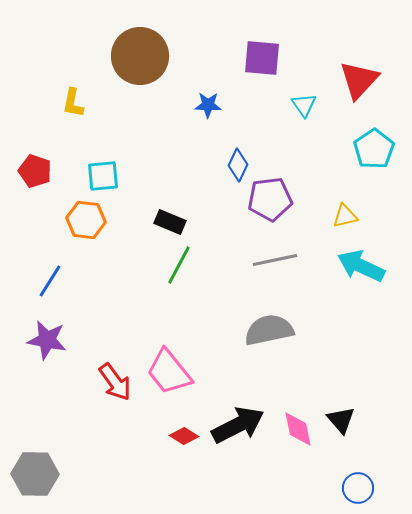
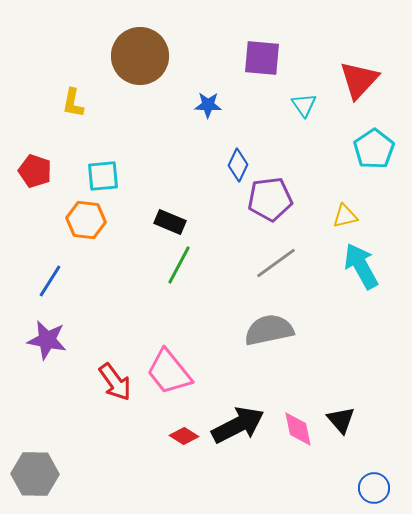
gray line: moved 1 px right, 3 px down; rotated 24 degrees counterclockwise
cyan arrow: rotated 36 degrees clockwise
blue circle: moved 16 px right
